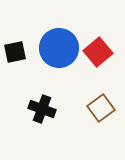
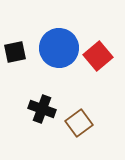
red square: moved 4 px down
brown square: moved 22 px left, 15 px down
